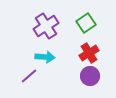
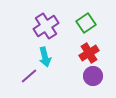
cyan arrow: rotated 72 degrees clockwise
purple circle: moved 3 px right
